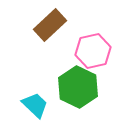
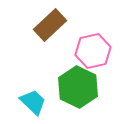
cyan trapezoid: moved 2 px left, 3 px up
